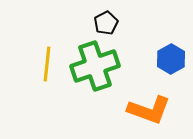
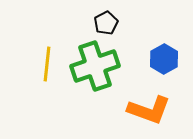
blue hexagon: moved 7 px left
